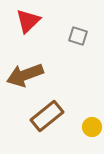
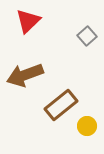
gray square: moved 9 px right; rotated 30 degrees clockwise
brown rectangle: moved 14 px right, 11 px up
yellow circle: moved 5 px left, 1 px up
